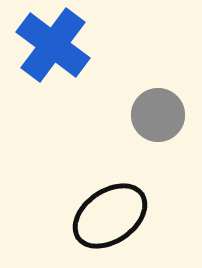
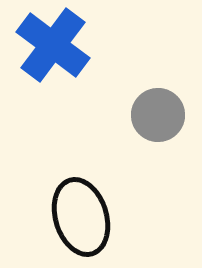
black ellipse: moved 29 px left, 1 px down; rotated 72 degrees counterclockwise
